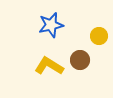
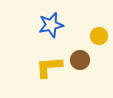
yellow L-shape: moved 1 px down; rotated 36 degrees counterclockwise
